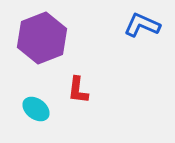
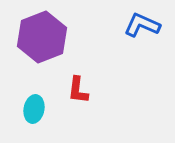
purple hexagon: moved 1 px up
cyan ellipse: moved 2 px left; rotated 64 degrees clockwise
